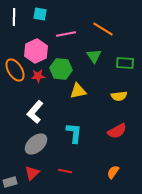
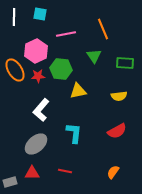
orange line: rotated 35 degrees clockwise
white L-shape: moved 6 px right, 2 px up
red triangle: rotated 42 degrees clockwise
